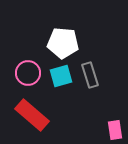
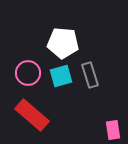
pink rectangle: moved 2 px left
